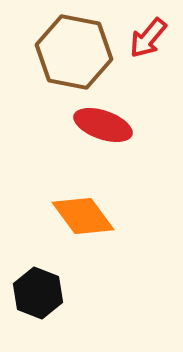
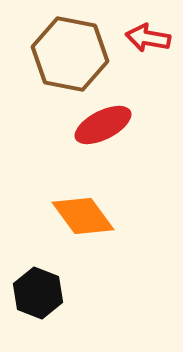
red arrow: rotated 60 degrees clockwise
brown hexagon: moved 4 px left, 2 px down
red ellipse: rotated 46 degrees counterclockwise
